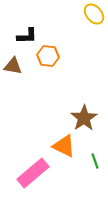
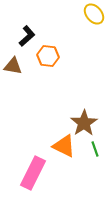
black L-shape: rotated 40 degrees counterclockwise
brown star: moved 5 px down
green line: moved 12 px up
pink rectangle: rotated 24 degrees counterclockwise
